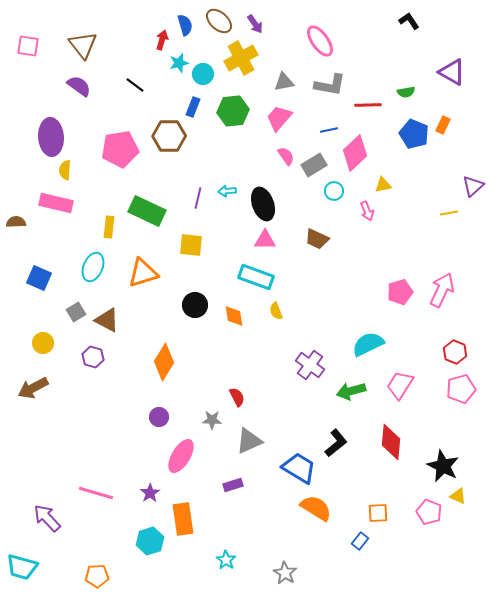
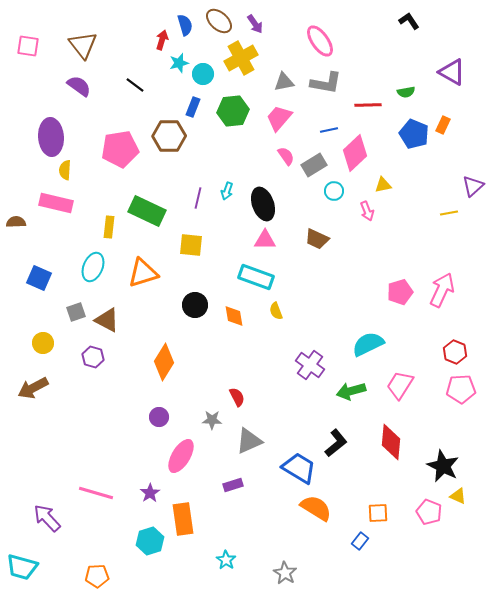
gray L-shape at (330, 85): moved 4 px left, 2 px up
cyan arrow at (227, 191): rotated 66 degrees counterclockwise
gray square at (76, 312): rotated 12 degrees clockwise
pink pentagon at (461, 389): rotated 12 degrees clockwise
